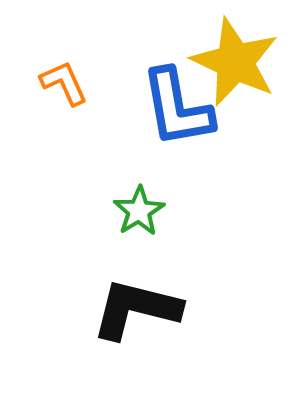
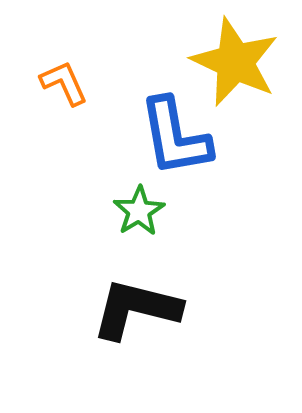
blue L-shape: moved 2 px left, 29 px down
